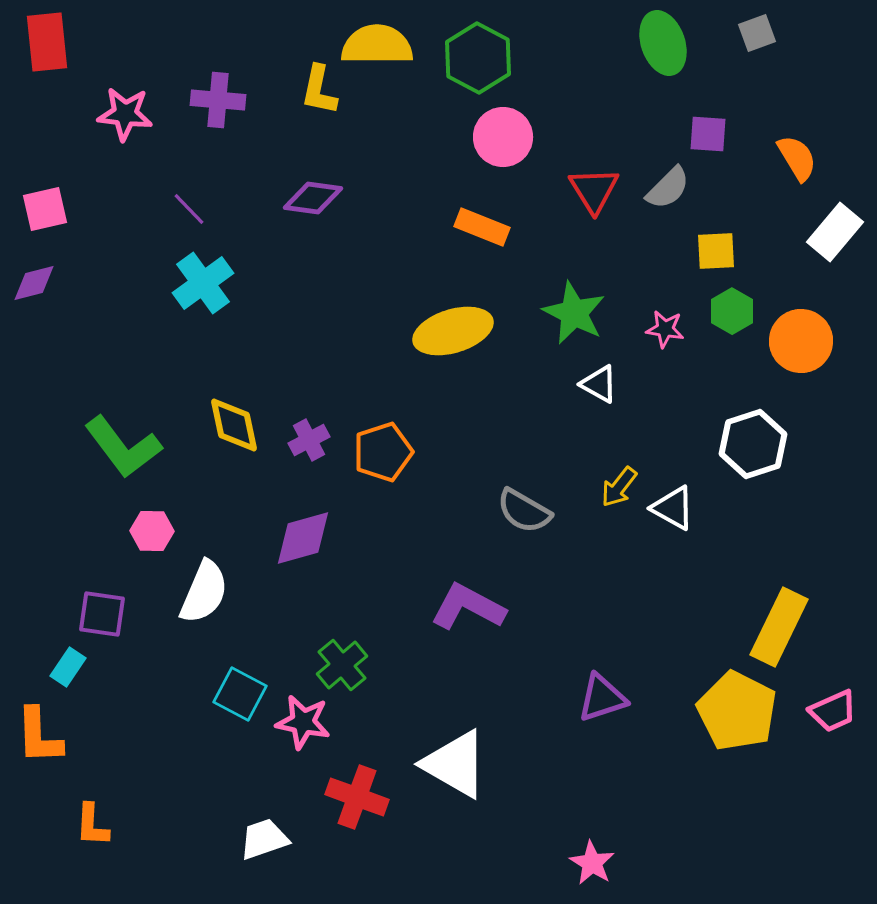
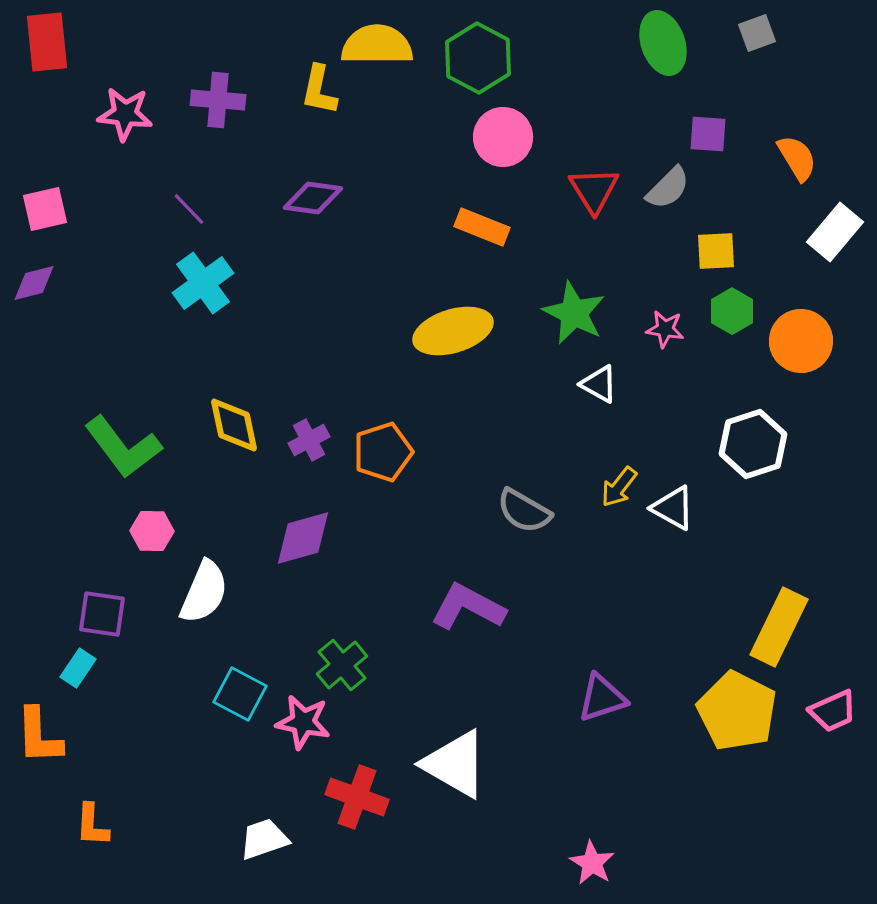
cyan rectangle at (68, 667): moved 10 px right, 1 px down
